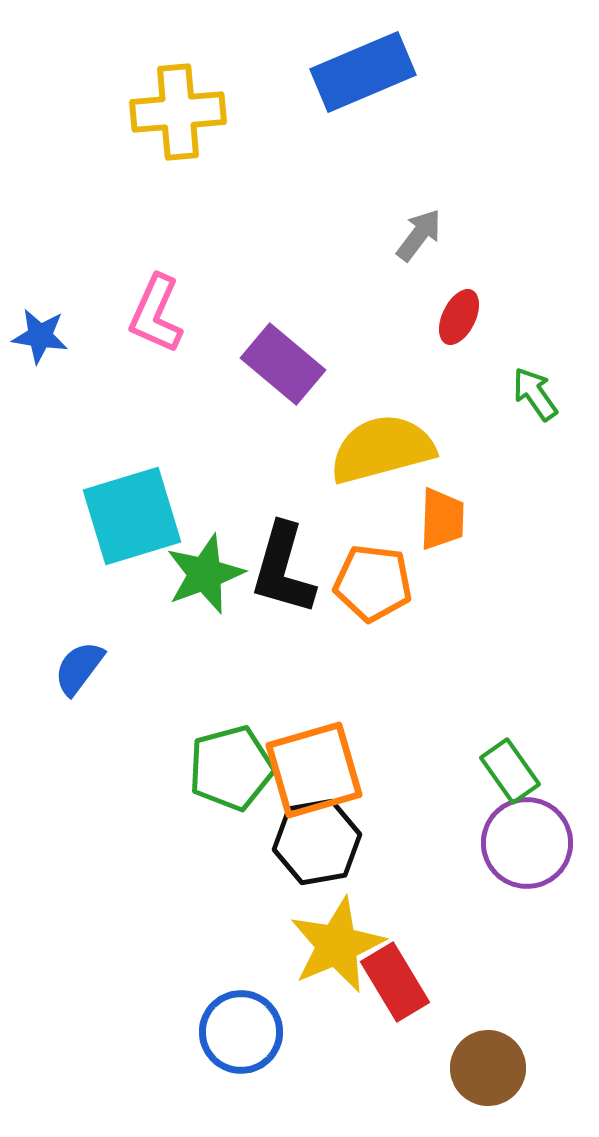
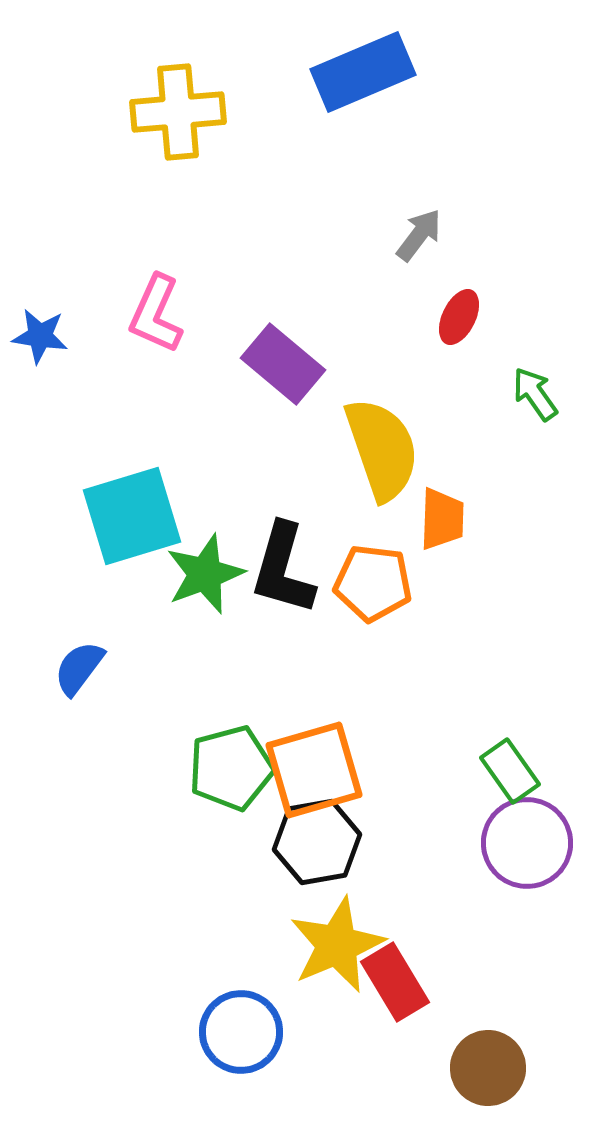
yellow semicircle: rotated 86 degrees clockwise
